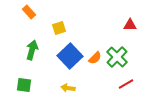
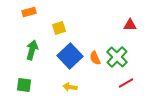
orange rectangle: rotated 64 degrees counterclockwise
orange semicircle: rotated 112 degrees clockwise
red line: moved 1 px up
yellow arrow: moved 2 px right, 1 px up
